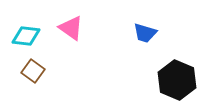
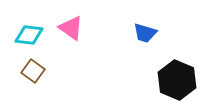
cyan diamond: moved 3 px right, 1 px up
